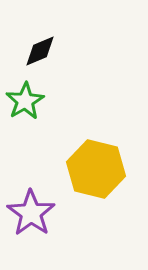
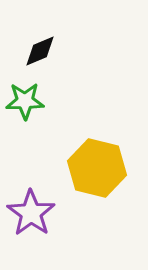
green star: rotated 30 degrees clockwise
yellow hexagon: moved 1 px right, 1 px up
